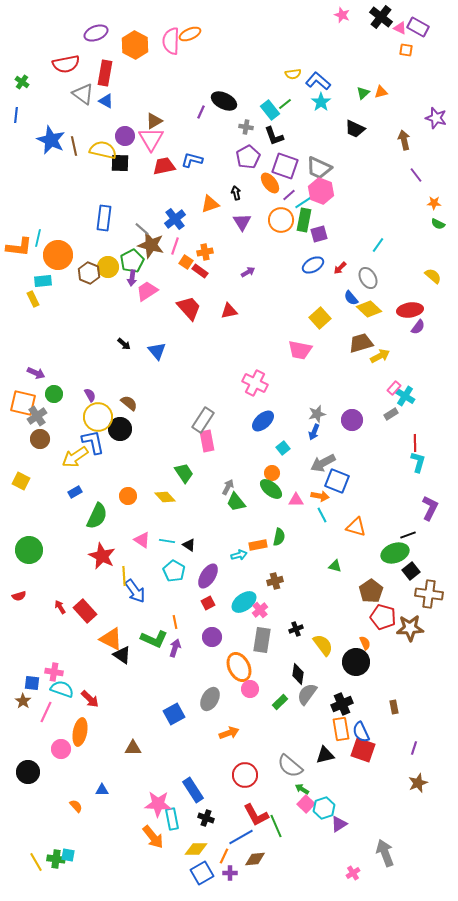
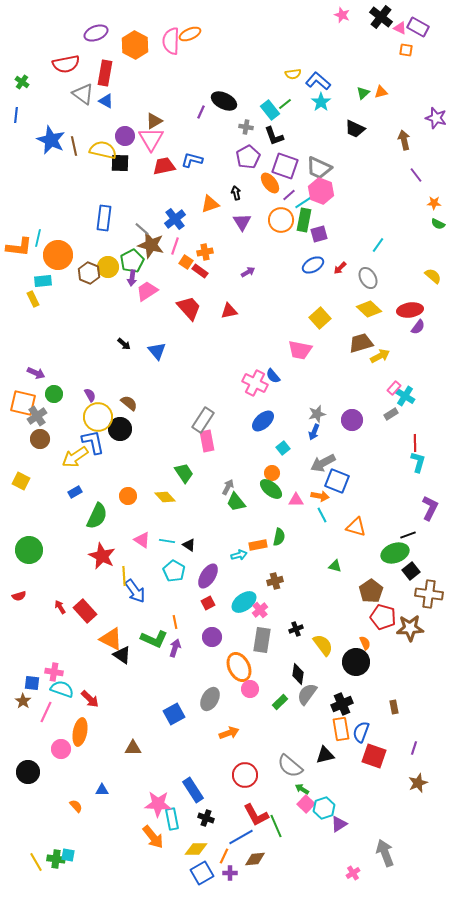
blue semicircle at (351, 298): moved 78 px left, 78 px down
blue semicircle at (361, 732): rotated 45 degrees clockwise
red square at (363, 750): moved 11 px right, 6 px down
